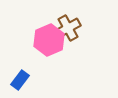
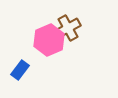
blue rectangle: moved 10 px up
